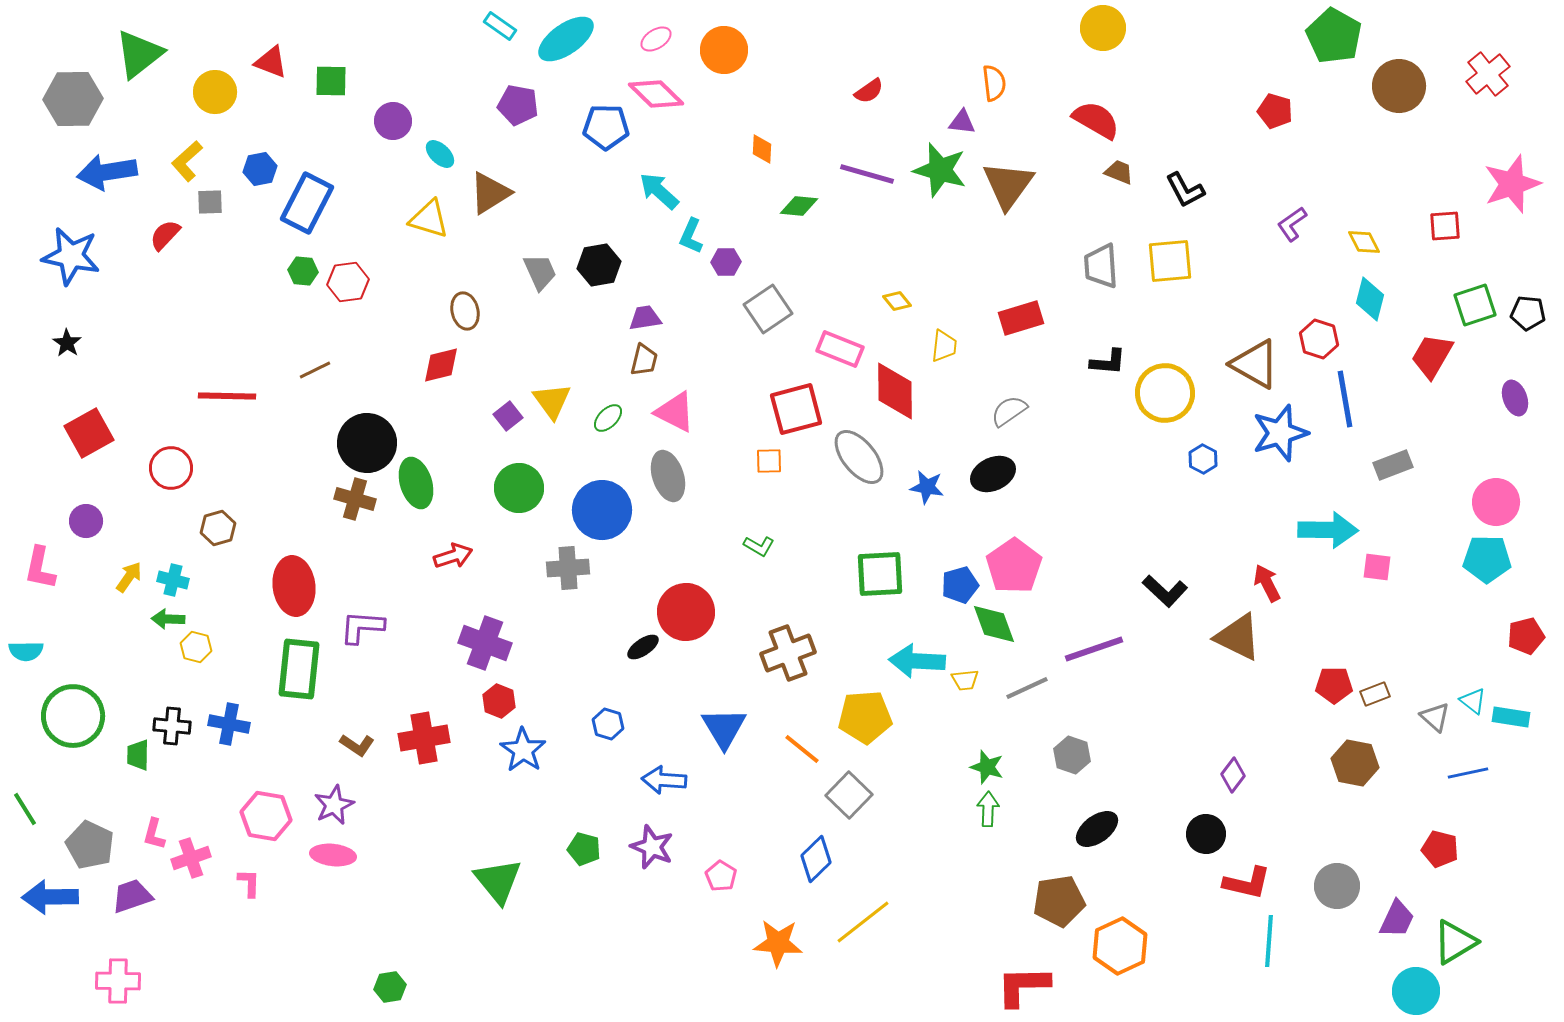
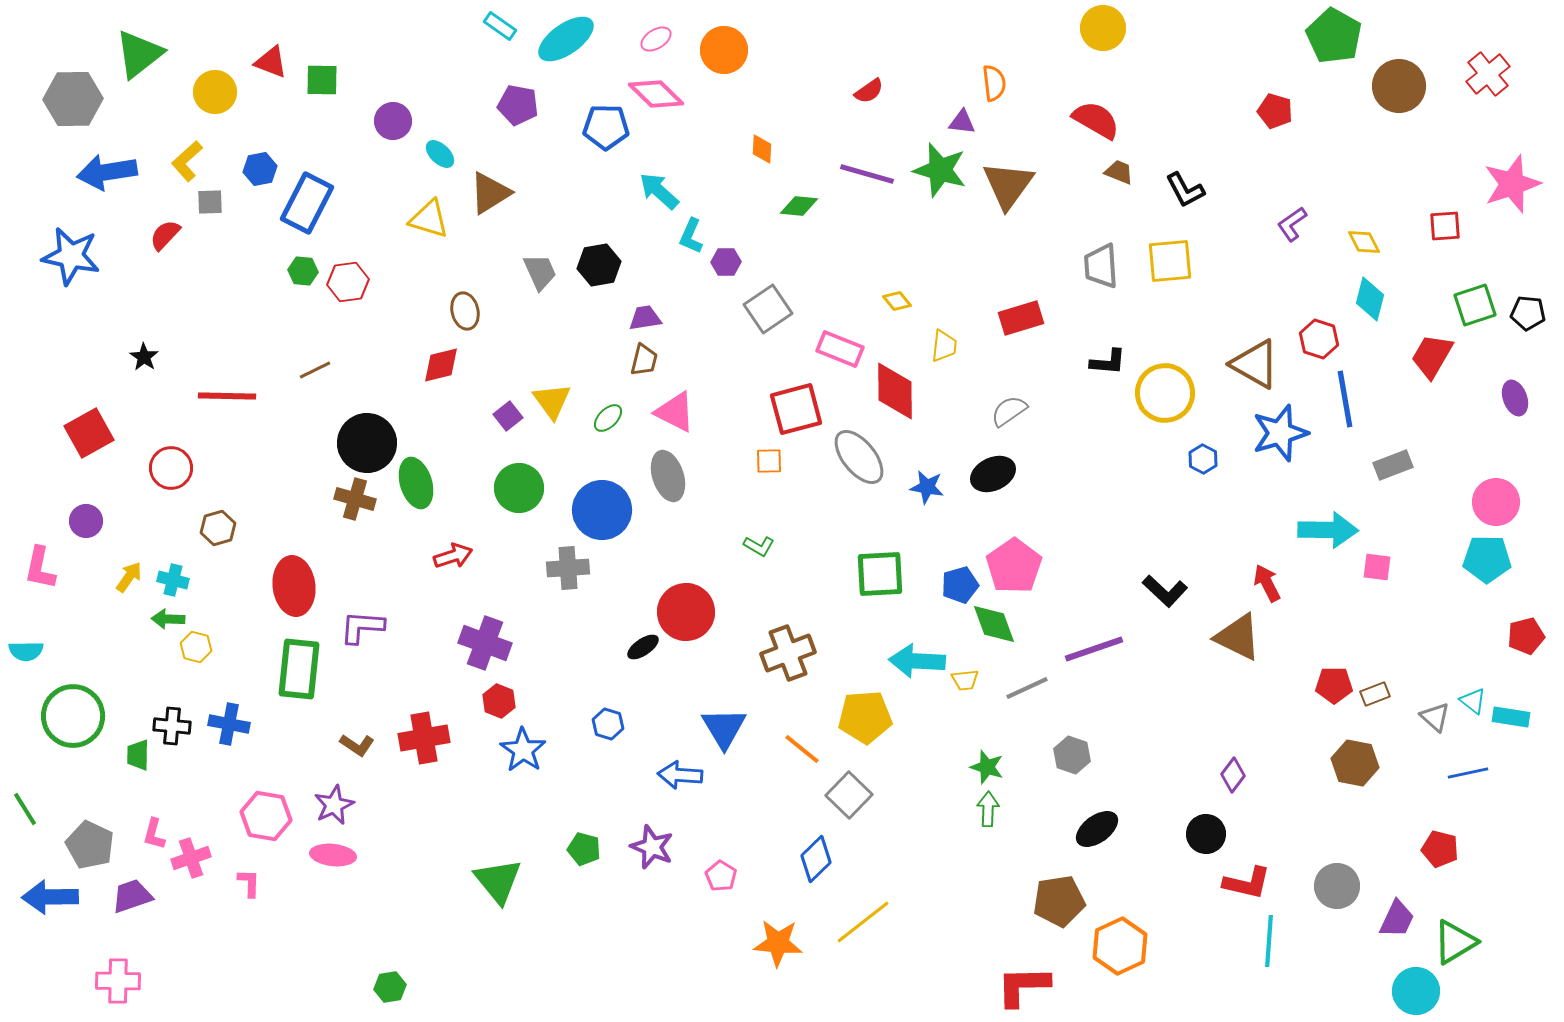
green square at (331, 81): moved 9 px left, 1 px up
black star at (67, 343): moved 77 px right, 14 px down
blue arrow at (664, 780): moved 16 px right, 5 px up
